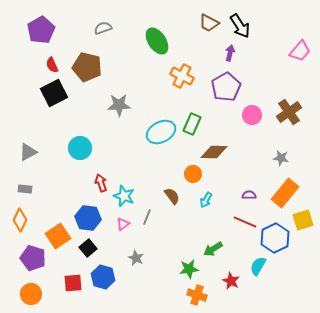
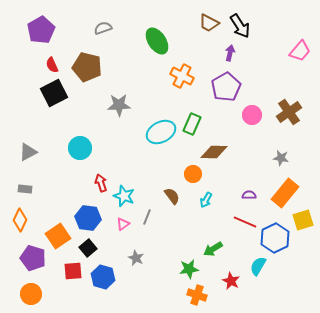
red square at (73, 283): moved 12 px up
